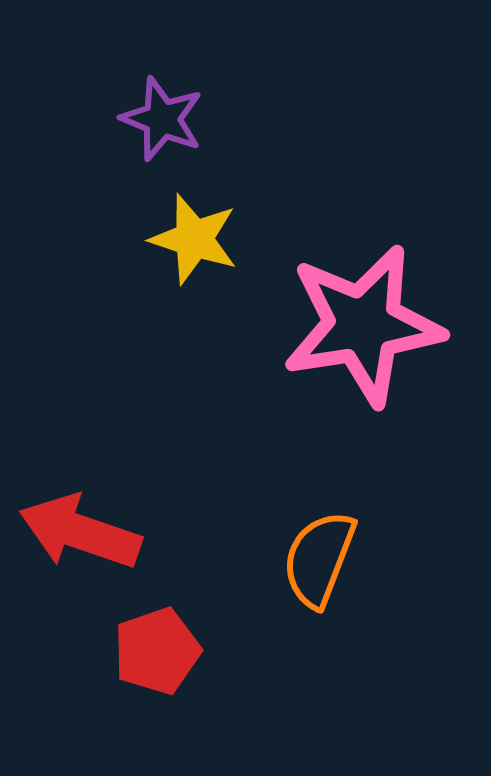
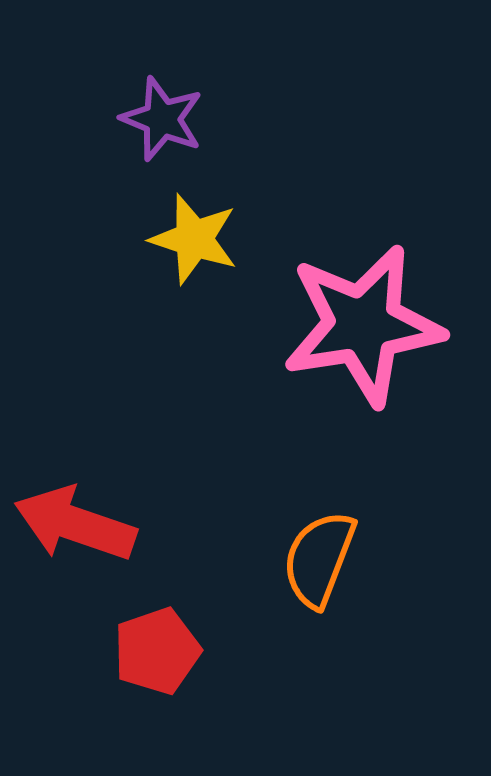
red arrow: moved 5 px left, 8 px up
